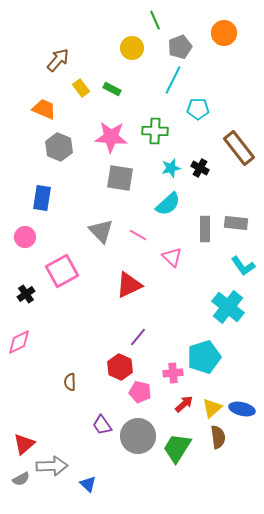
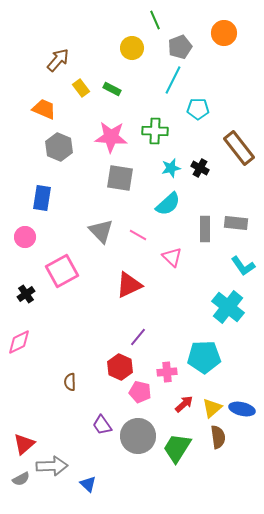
cyan pentagon at (204, 357): rotated 16 degrees clockwise
pink cross at (173, 373): moved 6 px left, 1 px up
